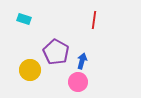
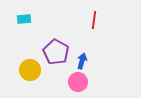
cyan rectangle: rotated 24 degrees counterclockwise
